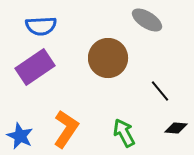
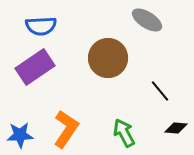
blue star: moved 1 px up; rotated 28 degrees counterclockwise
